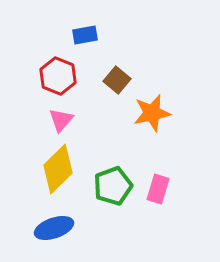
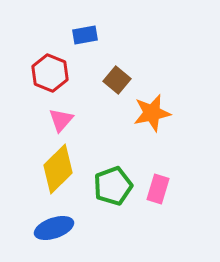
red hexagon: moved 8 px left, 3 px up
